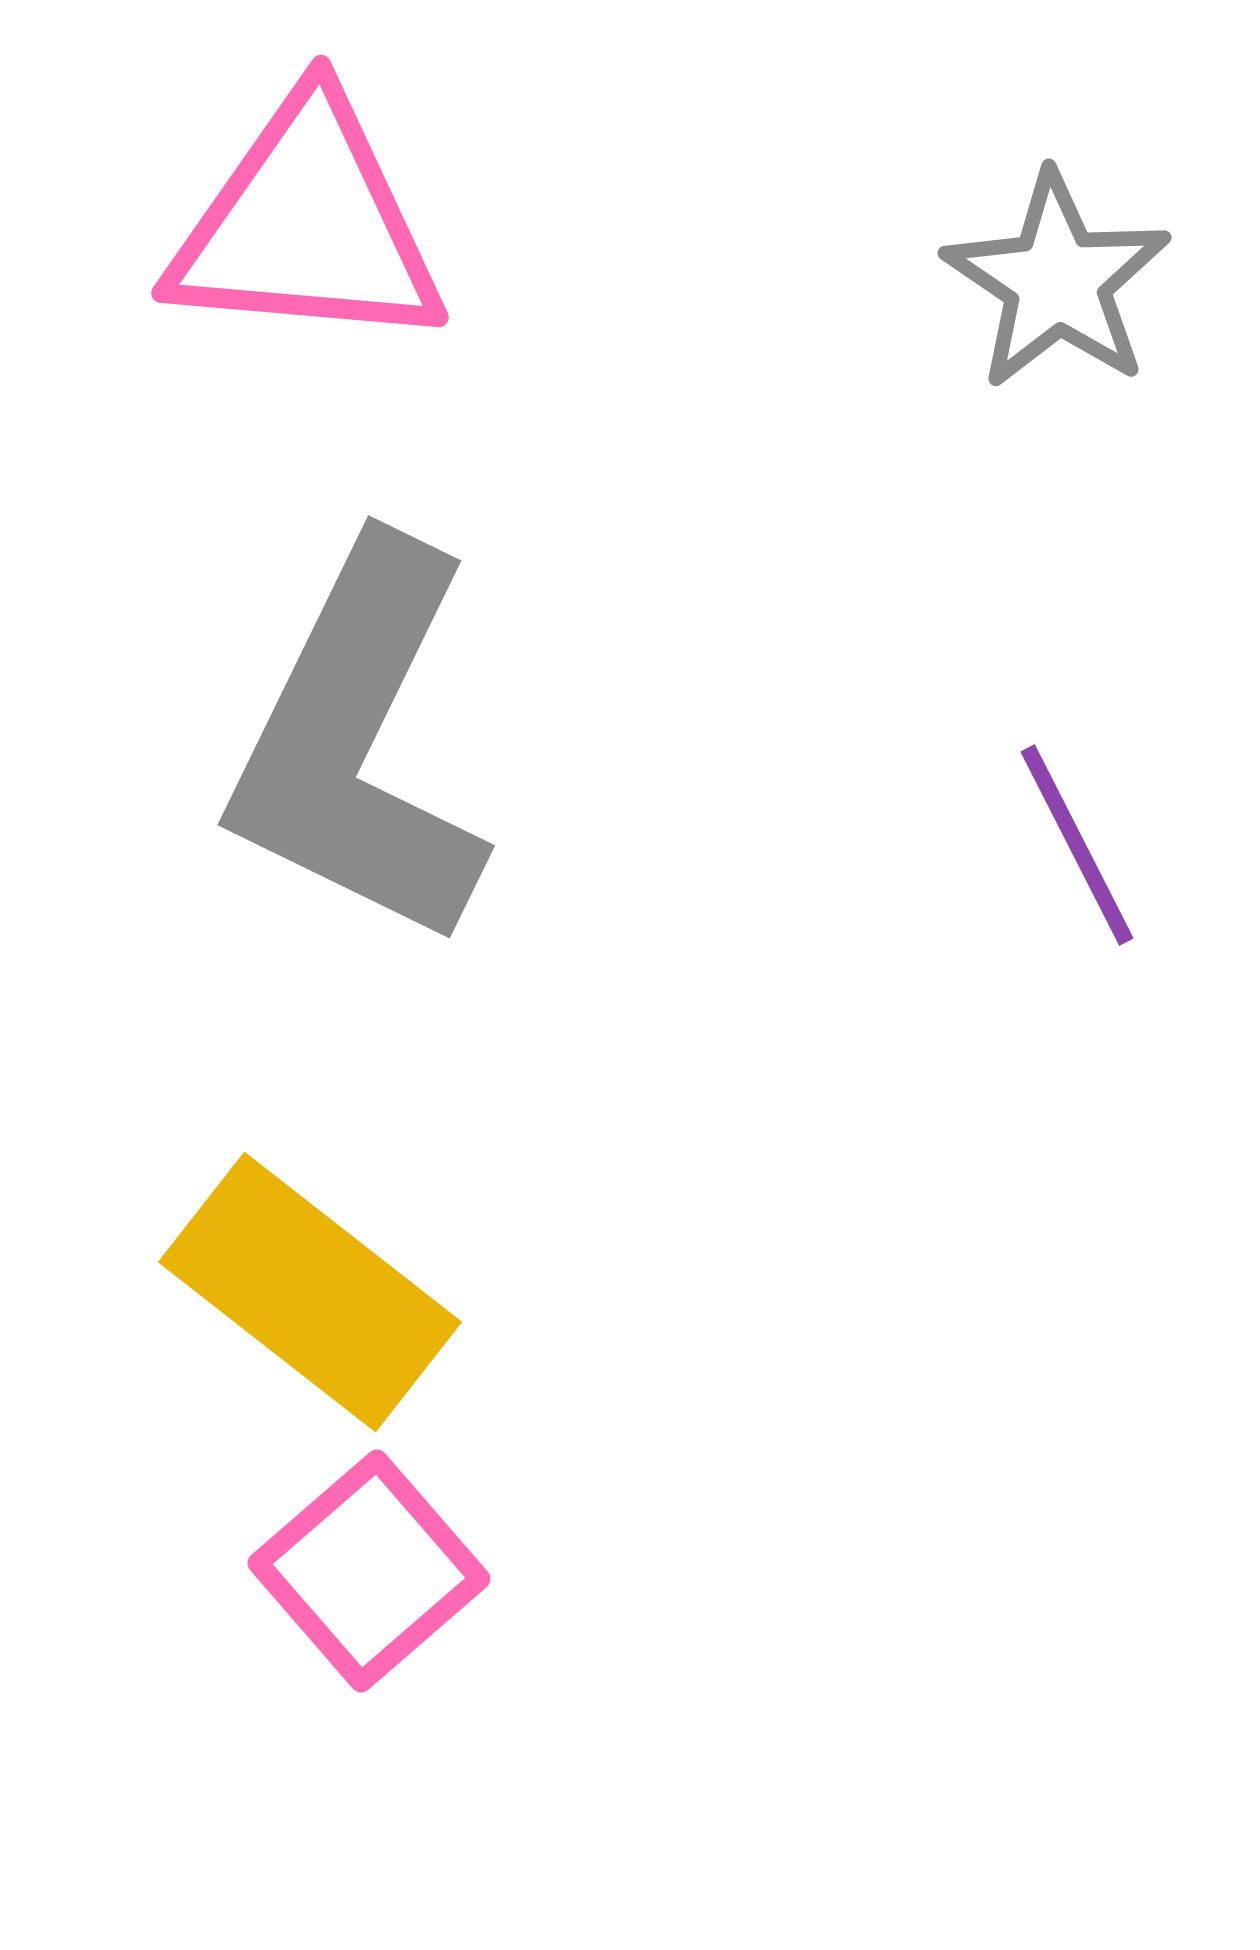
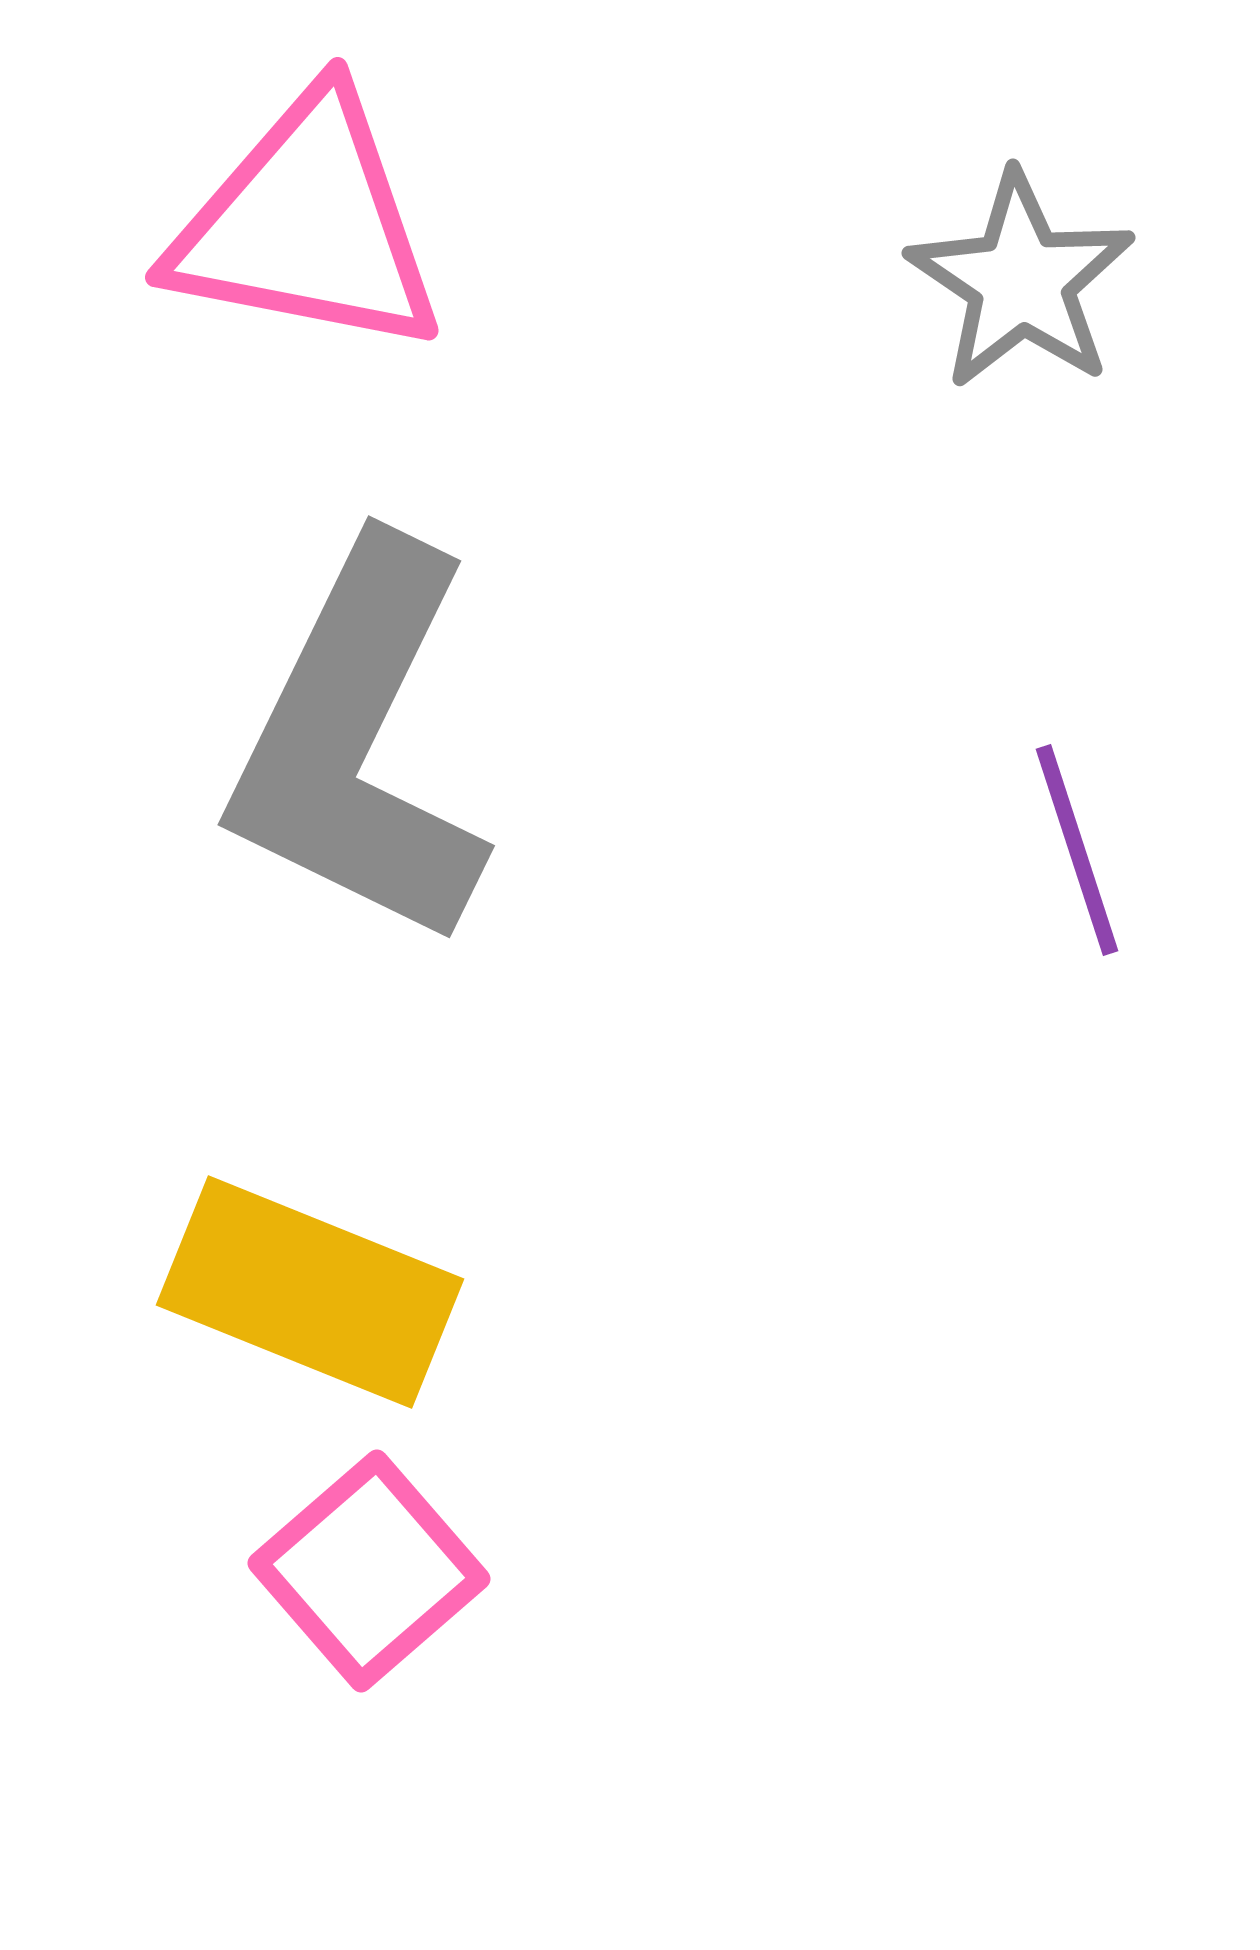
pink triangle: rotated 6 degrees clockwise
gray star: moved 36 px left
purple line: moved 5 px down; rotated 9 degrees clockwise
yellow rectangle: rotated 16 degrees counterclockwise
